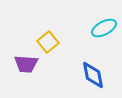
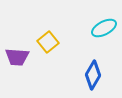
purple trapezoid: moved 9 px left, 7 px up
blue diamond: rotated 40 degrees clockwise
